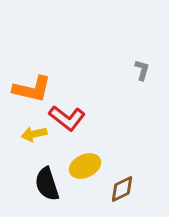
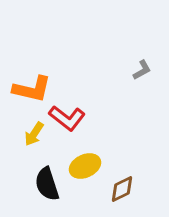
gray L-shape: rotated 45 degrees clockwise
yellow arrow: rotated 45 degrees counterclockwise
